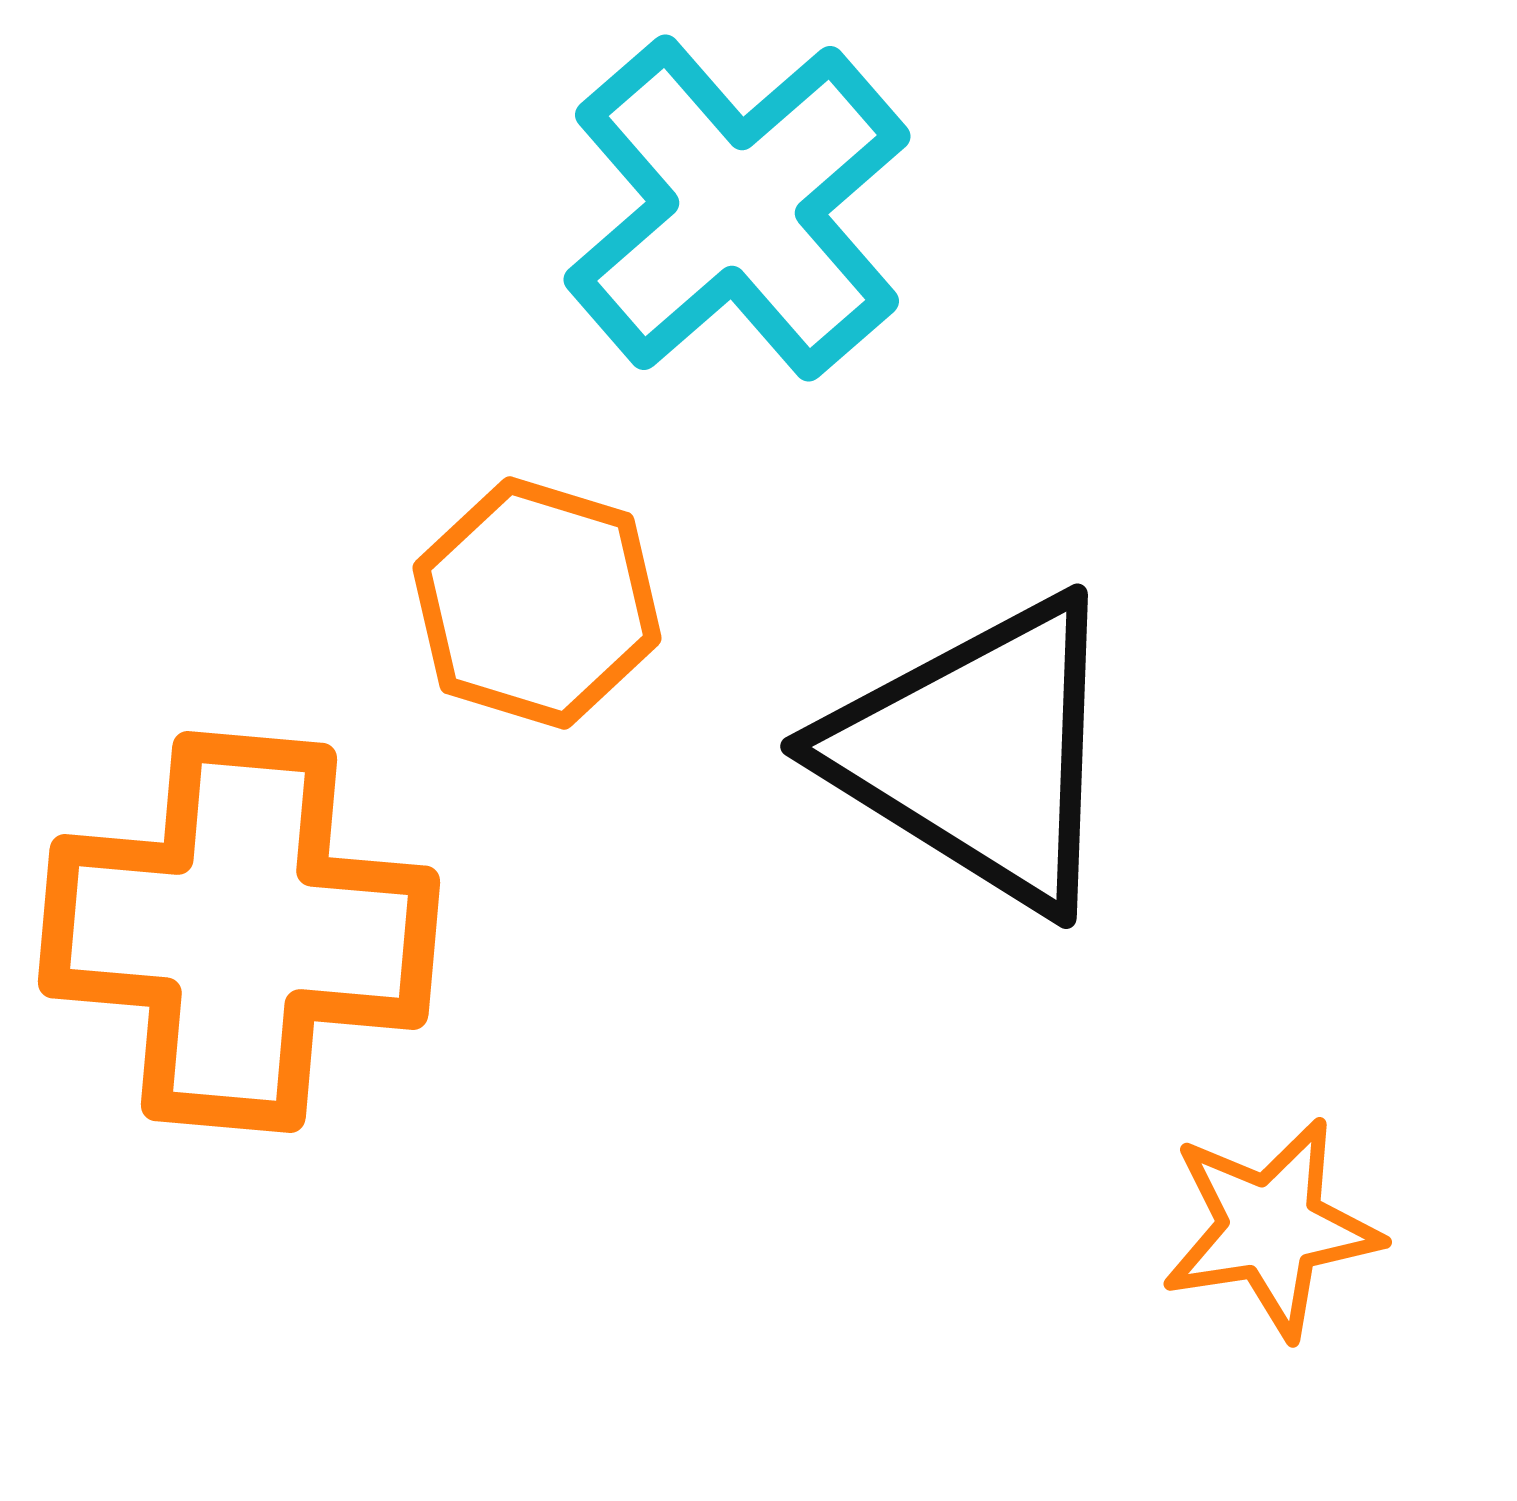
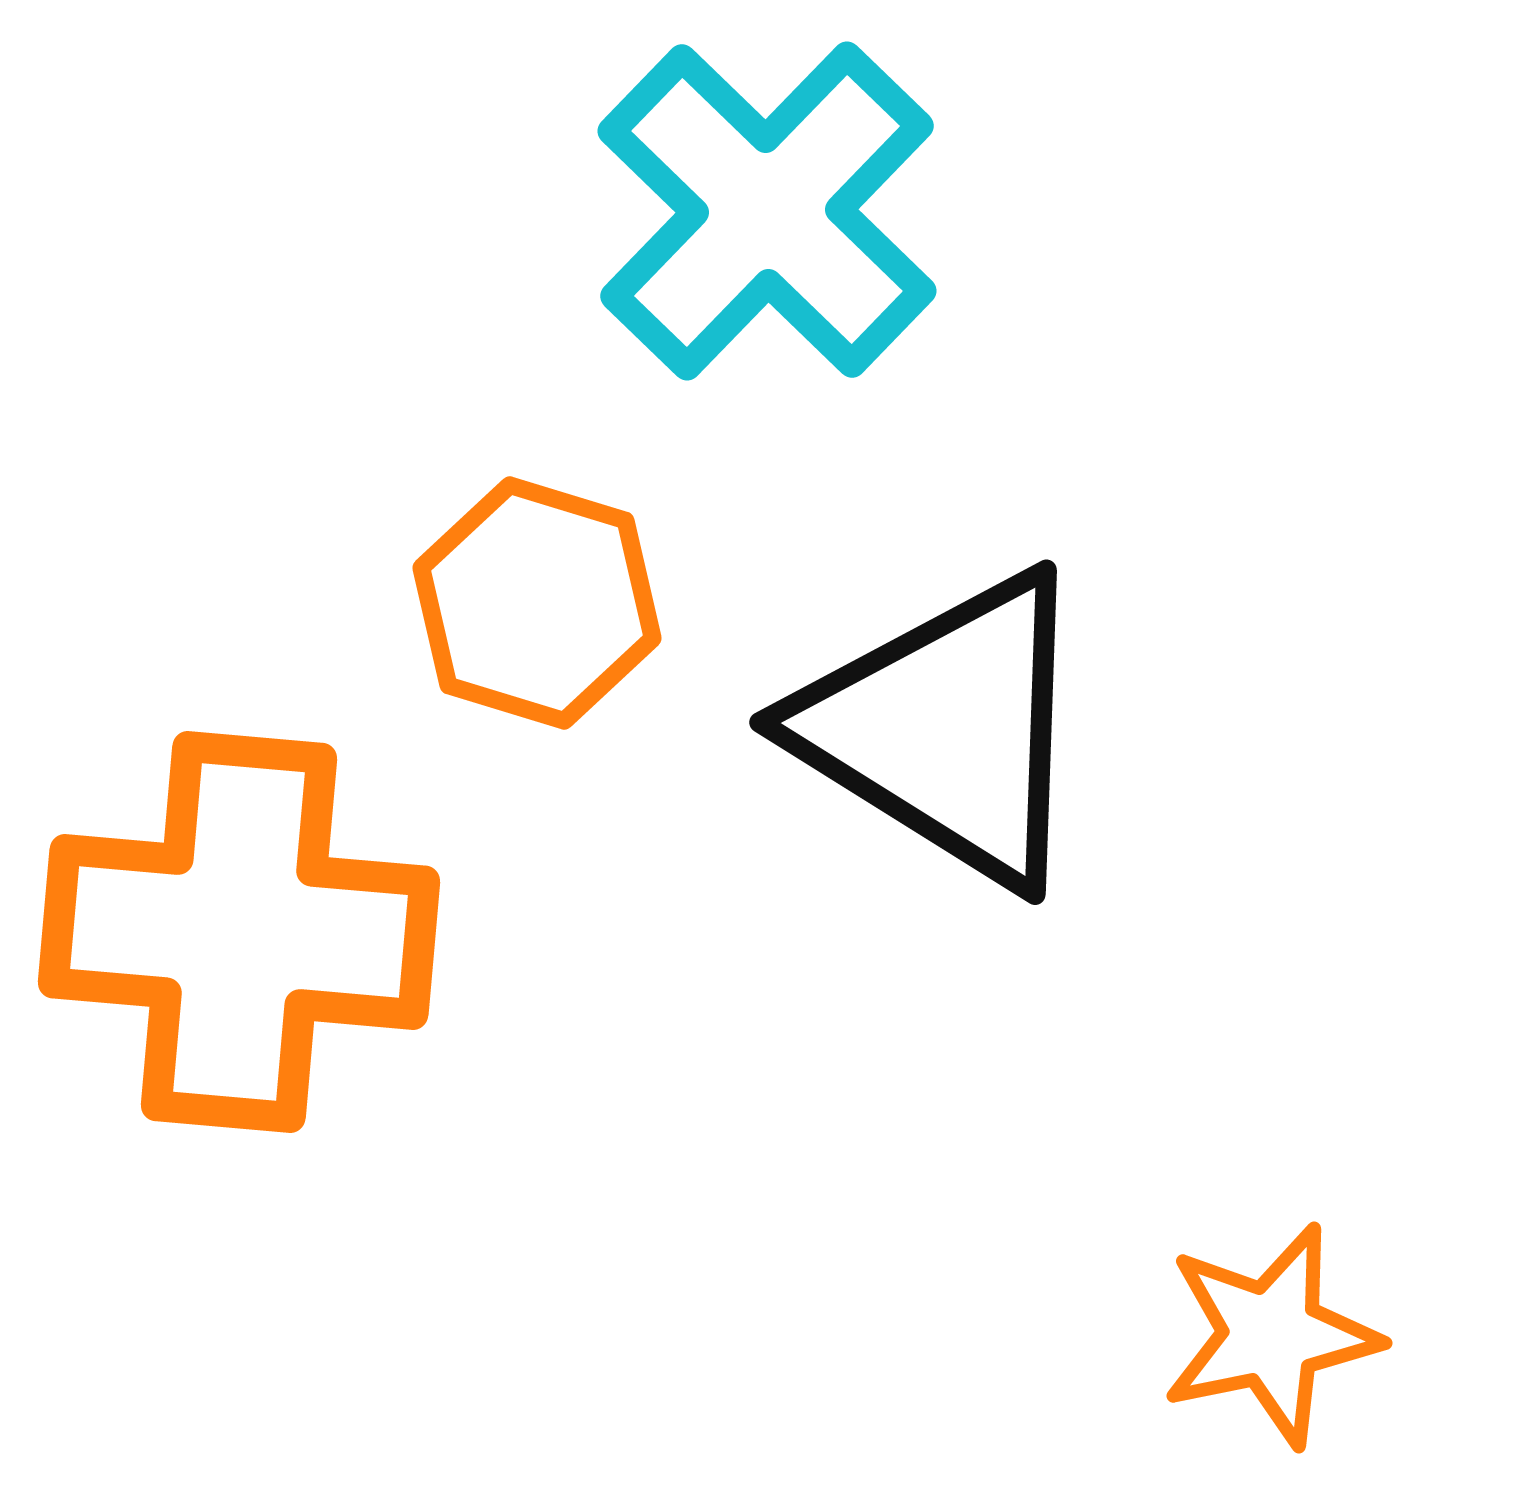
cyan cross: moved 30 px right, 3 px down; rotated 5 degrees counterclockwise
black triangle: moved 31 px left, 24 px up
orange star: moved 107 px down; rotated 3 degrees counterclockwise
